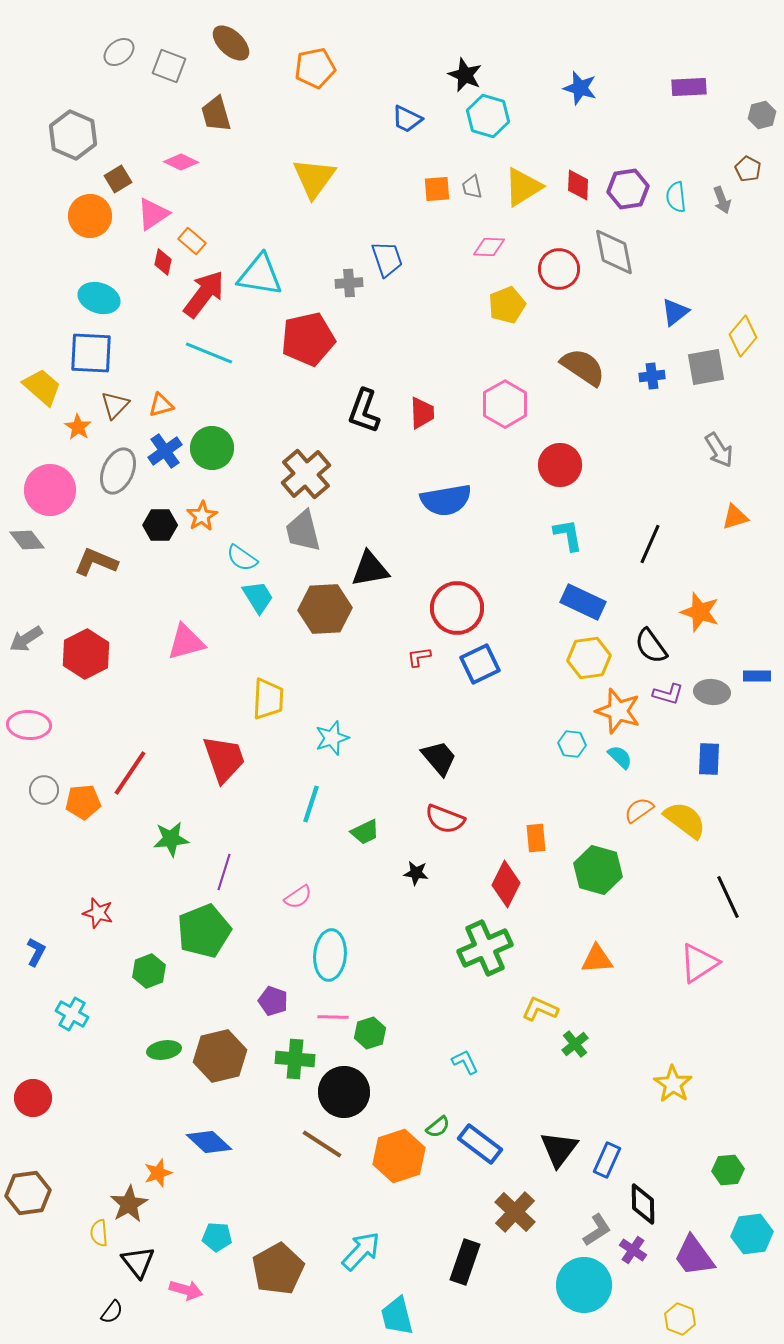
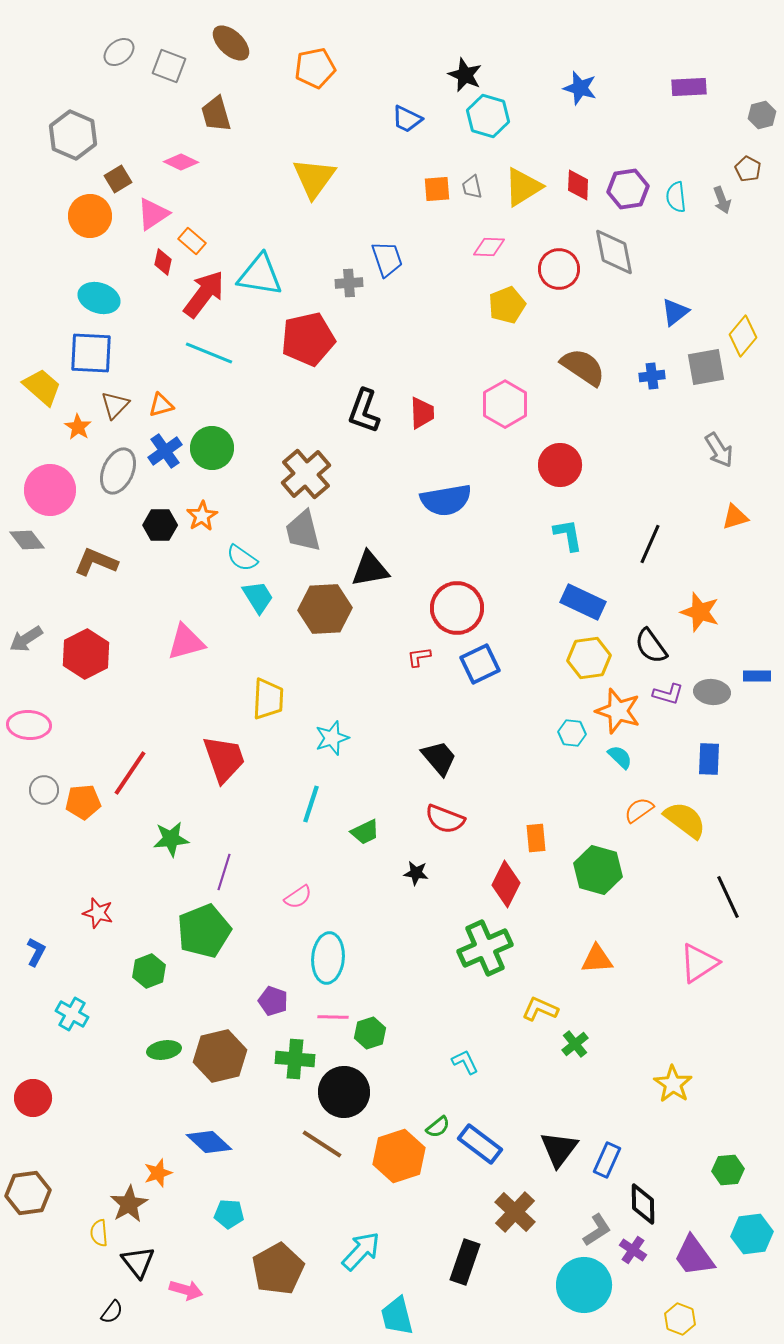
cyan hexagon at (572, 744): moved 11 px up
cyan ellipse at (330, 955): moved 2 px left, 3 px down
cyan pentagon at (217, 1237): moved 12 px right, 23 px up
